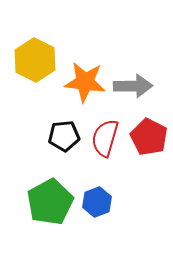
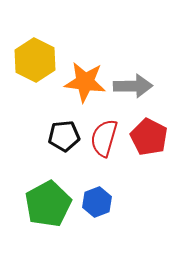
red semicircle: moved 1 px left
green pentagon: moved 2 px left, 2 px down
